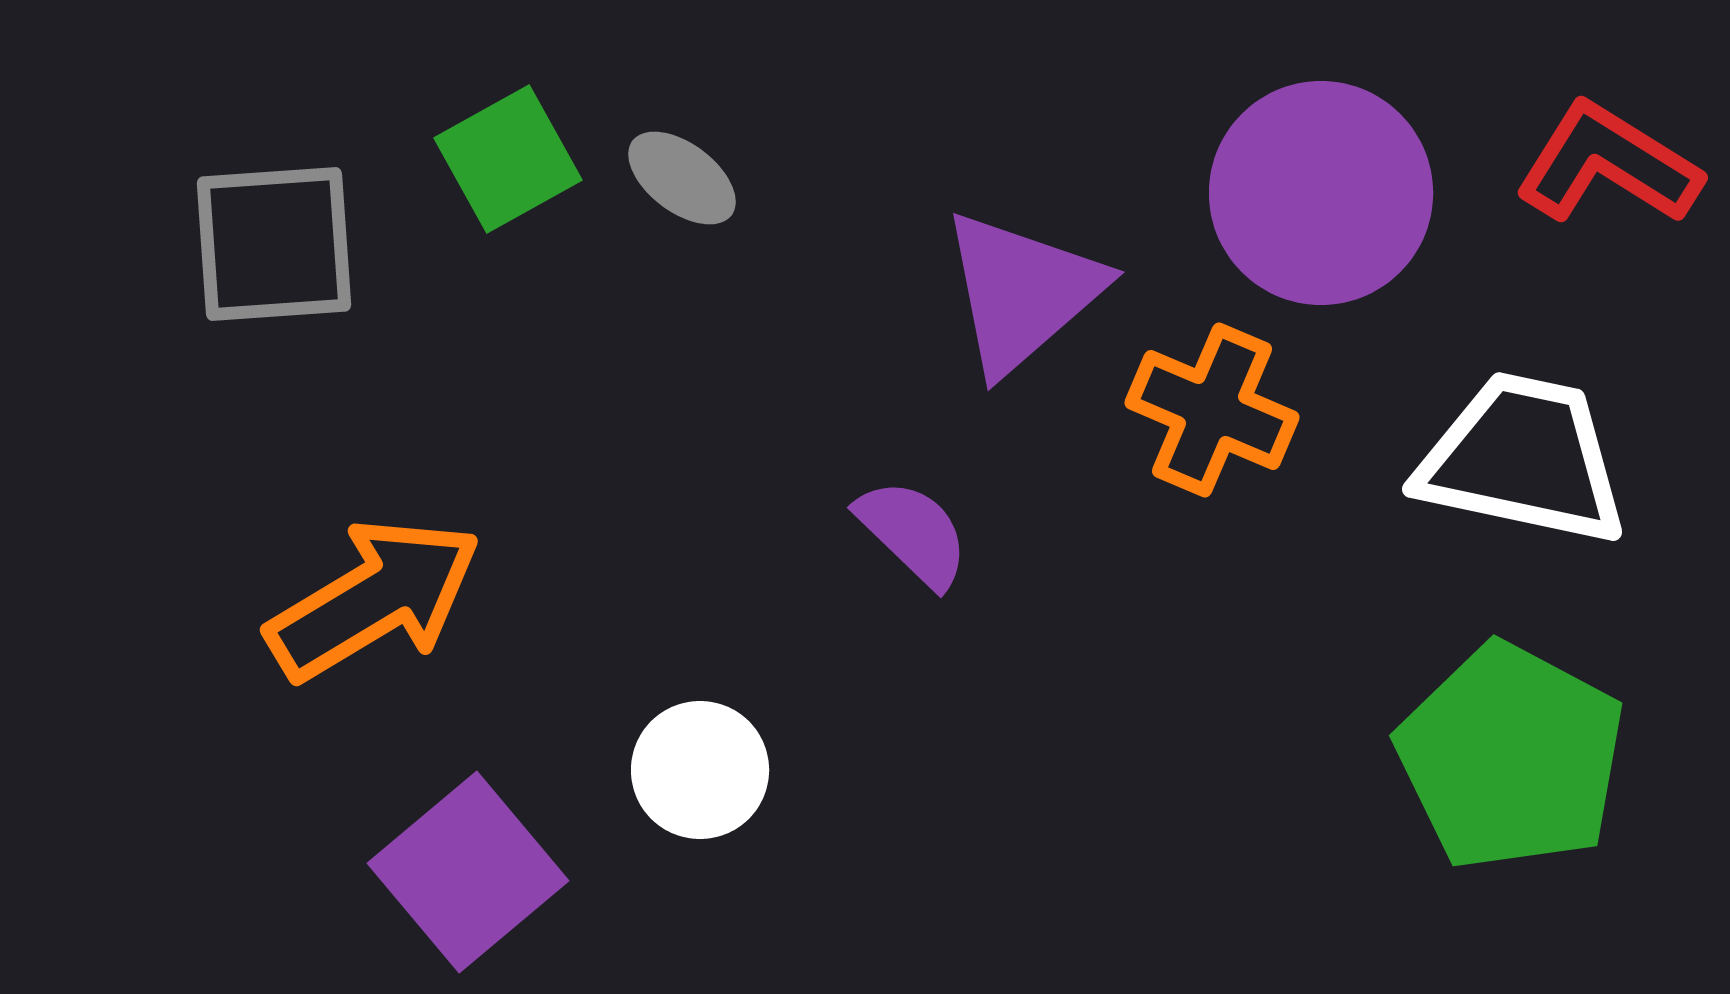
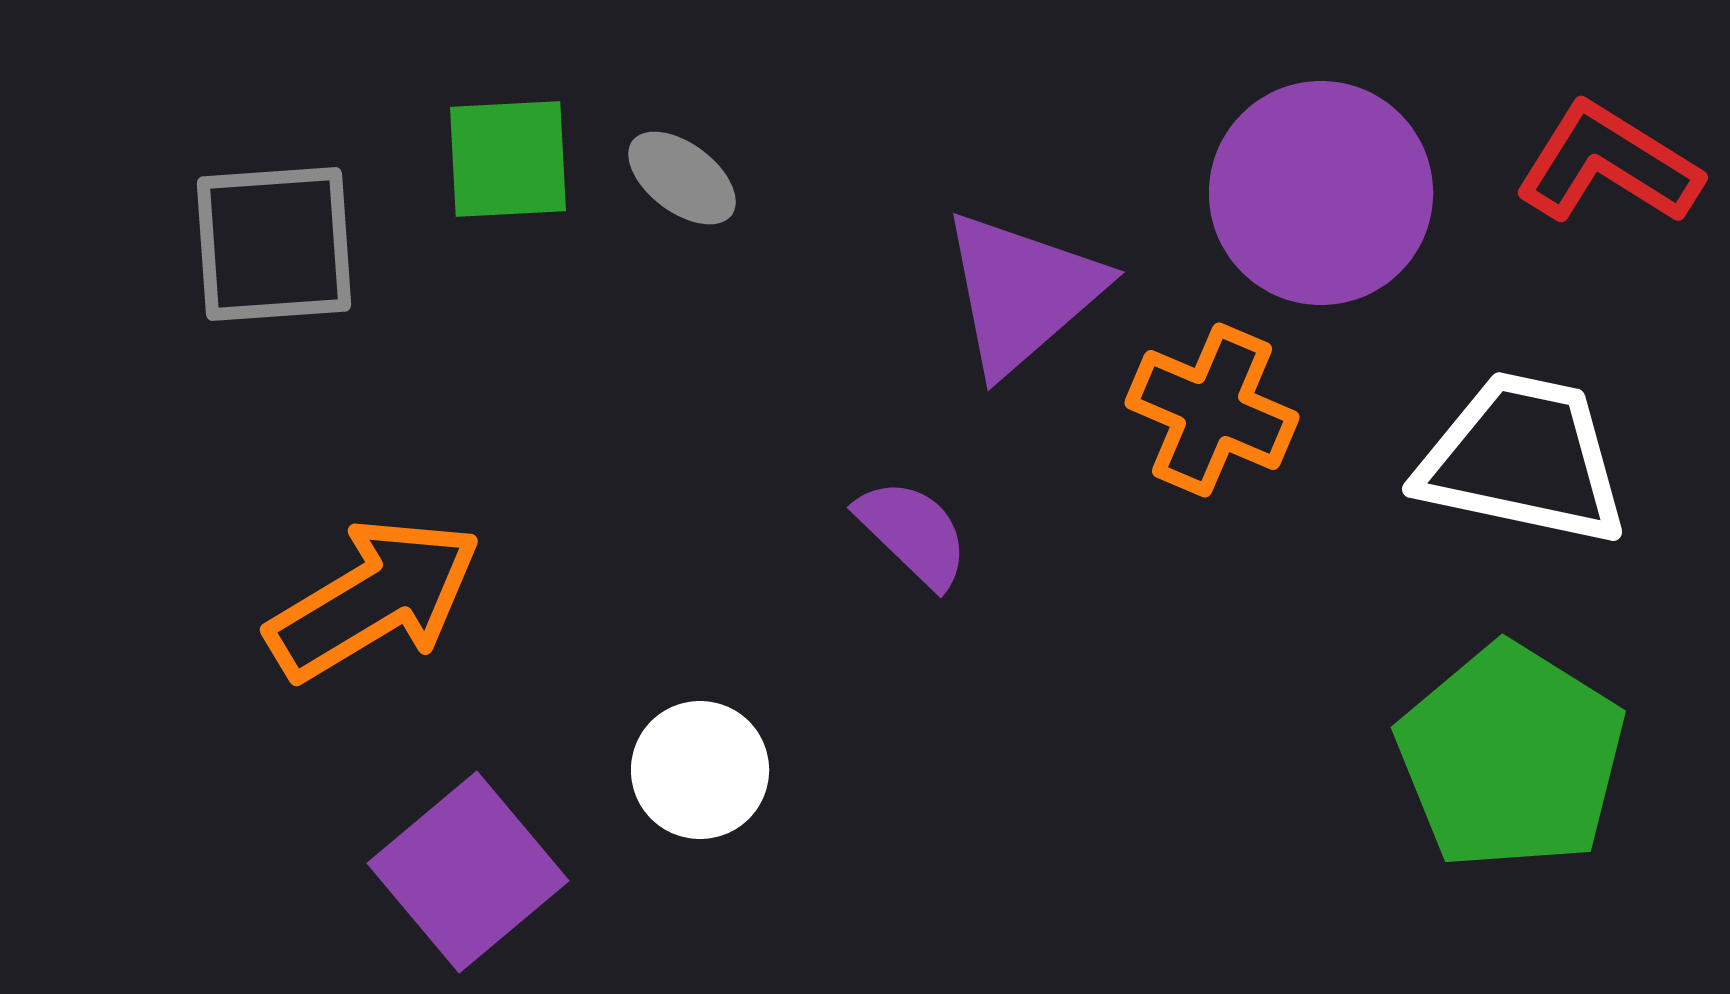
green square: rotated 26 degrees clockwise
green pentagon: rotated 4 degrees clockwise
